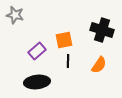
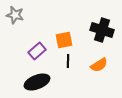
orange semicircle: rotated 24 degrees clockwise
black ellipse: rotated 15 degrees counterclockwise
